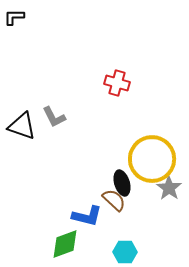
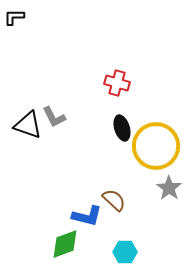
black triangle: moved 6 px right, 1 px up
yellow circle: moved 4 px right, 13 px up
black ellipse: moved 55 px up
